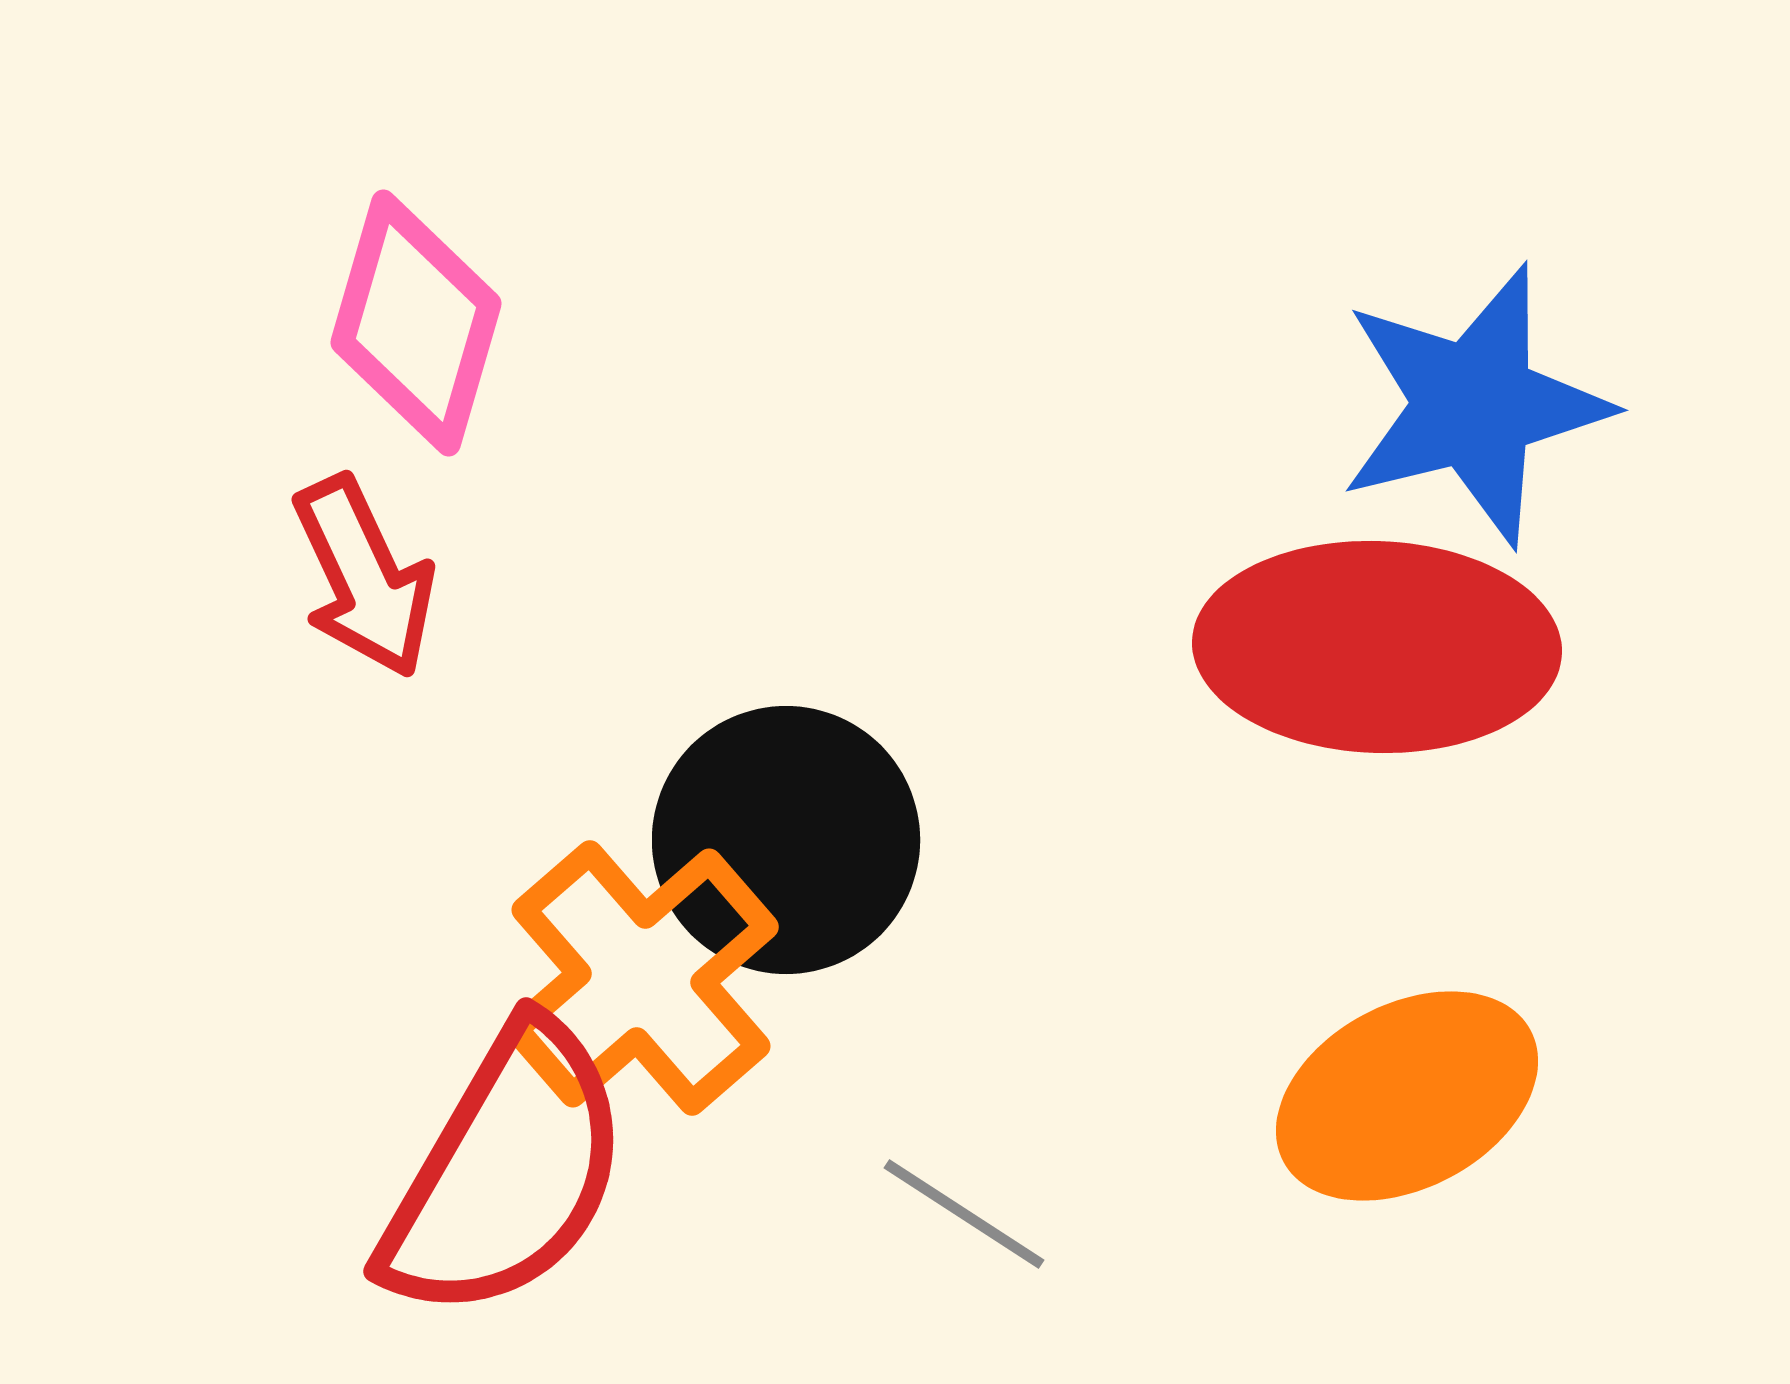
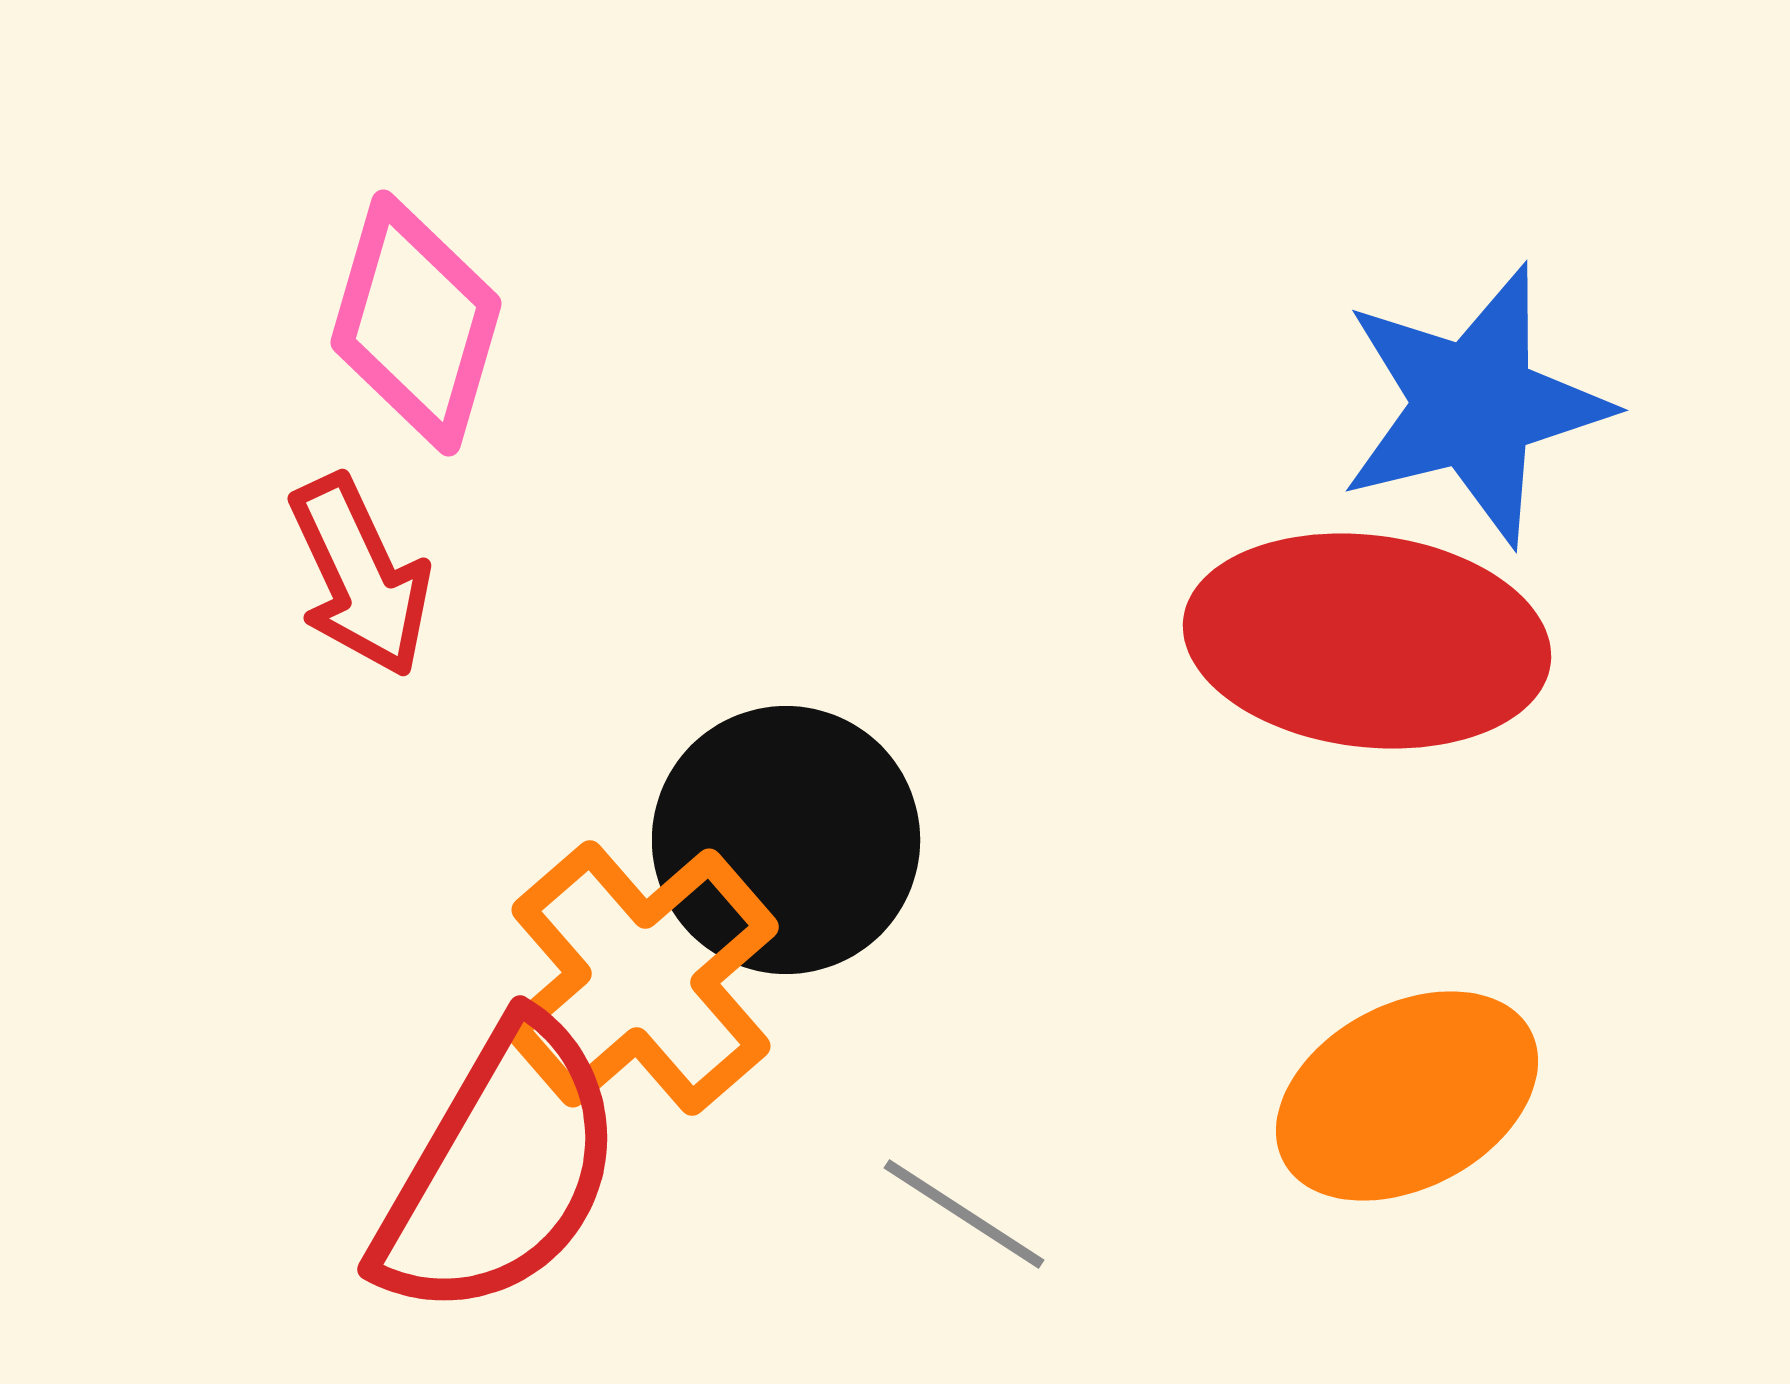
red arrow: moved 4 px left, 1 px up
red ellipse: moved 10 px left, 6 px up; rotated 5 degrees clockwise
red semicircle: moved 6 px left, 2 px up
